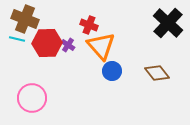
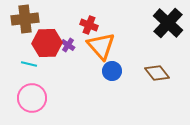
brown cross: rotated 28 degrees counterclockwise
cyan line: moved 12 px right, 25 px down
